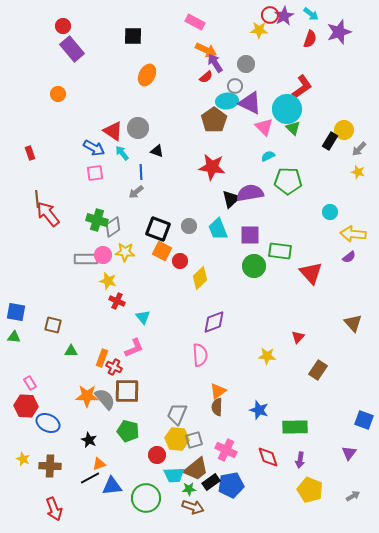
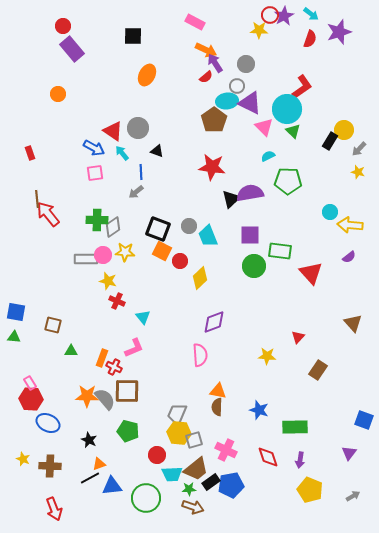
gray circle at (235, 86): moved 2 px right
green triangle at (293, 128): moved 3 px down
green cross at (97, 220): rotated 15 degrees counterclockwise
cyan trapezoid at (218, 229): moved 10 px left, 7 px down
yellow arrow at (353, 234): moved 3 px left, 9 px up
orange triangle at (218, 391): rotated 48 degrees clockwise
red hexagon at (26, 406): moved 5 px right, 7 px up
yellow hexagon at (177, 439): moved 2 px right, 6 px up
cyan trapezoid at (174, 475): moved 2 px left, 1 px up
